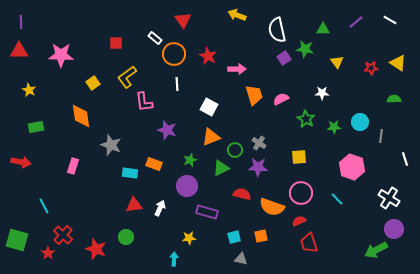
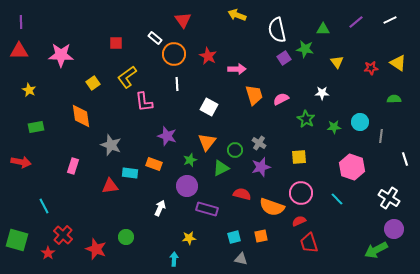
white line at (390, 20): rotated 56 degrees counterclockwise
purple star at (167, 130): moved 6 px down
orange triangle at (211, 137): moved 4 px left, 5 px down; rotated 30 degrees counterclockwise
purple star at (258, 167): moved 3 px right; rotated 18 degrees counterclockwise
red triangle at (134, 205): moved 24 px left, 19 px up
purple rectangle at (207, 212): moved 3 px up
